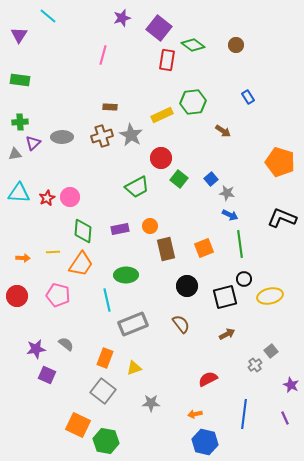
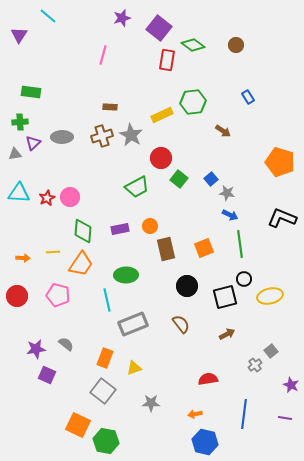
green rectangle at (20, 80): moved 11 px right, 12 px down
red semicircle at (208, 379): rotated 18 degrees clockwise
purple line at (285, 418): rotated 56 degrees counterclockwise
